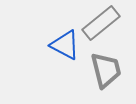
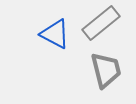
blue triangle: moved 10 px left, 11 px up
